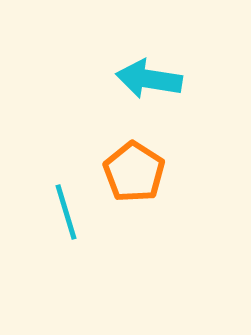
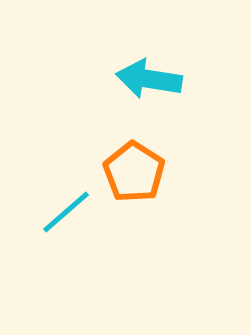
cyan line: rotated 66 degrees clockwise
